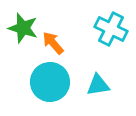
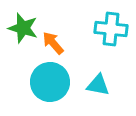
cyan cross: rotated 20 degrees counterclockwise
cyan triangle: rotated 20 degrees clockwise
